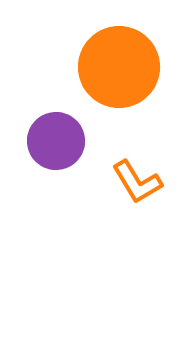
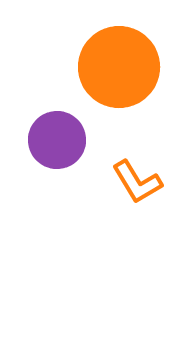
purple circle: moved 1 px right, 1 px up
